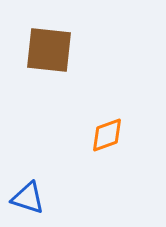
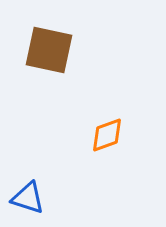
brown square: rotated 6 degrees clockwise
